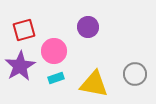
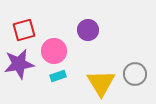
purple circle: moved 3 px down
purple star: moved 1 px left, 2 px up; rotated 20 degrees clockwise
cyan rectangle: moved 2 px right, 2 px up
yellow triangle: moved 7 px right, 1 px up; rotated 48 degrees clockwise
